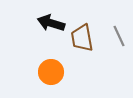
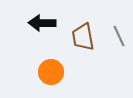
black arrow: moved 9 px left; rotated 16 degrees counterclockwise
brown trapezoid: moved 1 px right, 1 px up
